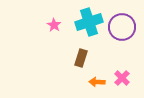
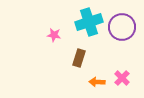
pink star: moved 10 px down; rotated 24 degrees counterclockwise
brown rectangle: moved 2 px left
